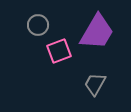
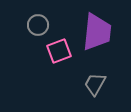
purple trapezoid: rotated 24 degrees counterclockwise
